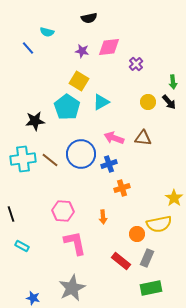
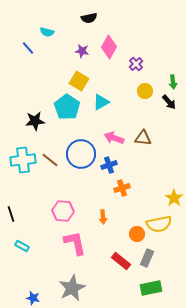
pink diamond: rotated 55 degrees counterclockwise
yellow circle: moved 3 px left, 11 px up
cyan cross: moved 1 px down
blue cross: moved 1 px down
